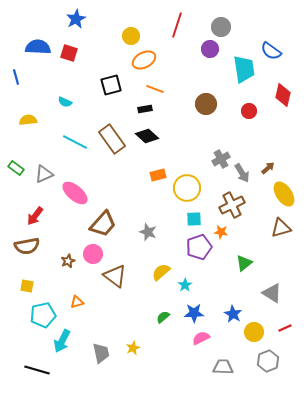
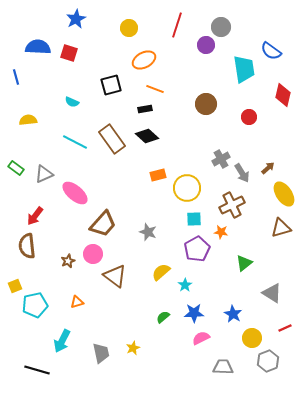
yellow circle at (131, 36): moved 2 px left, 8 px up
purple circle at (210, 49): moved 4 px left, 4 px up
cyan semicircle at (65, 102): moved 7 px right
red circle at (249, 111): moved 6 px down
brown semicircle at (27, 246): rotated 95 degrees clockwise
purple pentagon at (199, 247): moved 2 px left, 2 px down; rotated 10 degrees counterclockwise
yellow square at (27, 286): moved 12 px left; rotated 32 degrees counterclockwise
cyan pentagon at (43, 315): moved 8 px left, 10 px up
yellow circle at (254, 332): moved 2 px left, 6 px down
